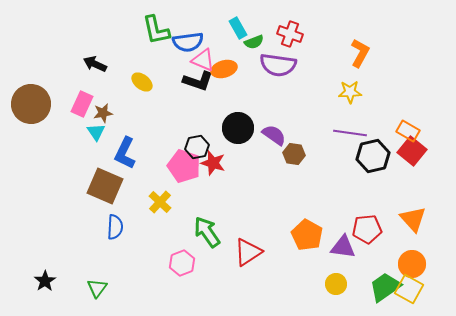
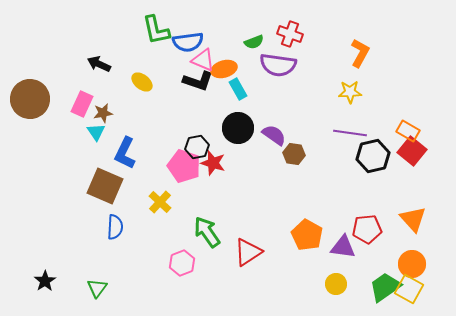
cyan rectangle at (238, 28): moved 61 px down
black arrow at (95, 64): moved 4 px right
brown circle at (31, 104): moved 1 px left, 5 px up
